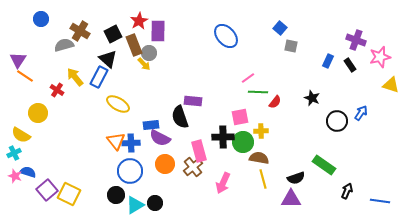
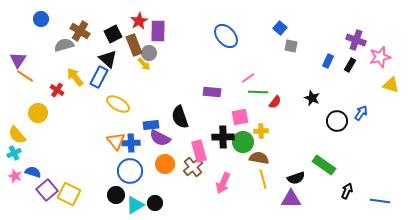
black rectangle at (350, 65): rotated 64 degrees clockwise
purple rectangle at (193, 101): moved 19 px right, 9 px up
yellow semicircle at (21, 135): moved 4 px left; rotated 18 degrees clockwise
blue semicircle at (28, 172): moved 5 px right
